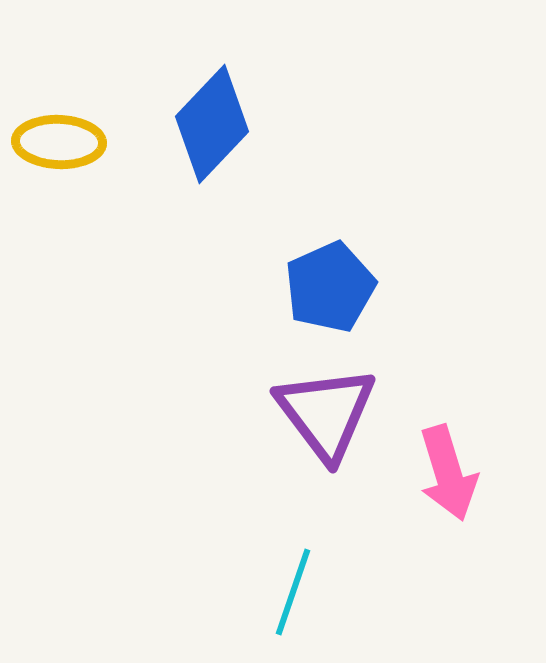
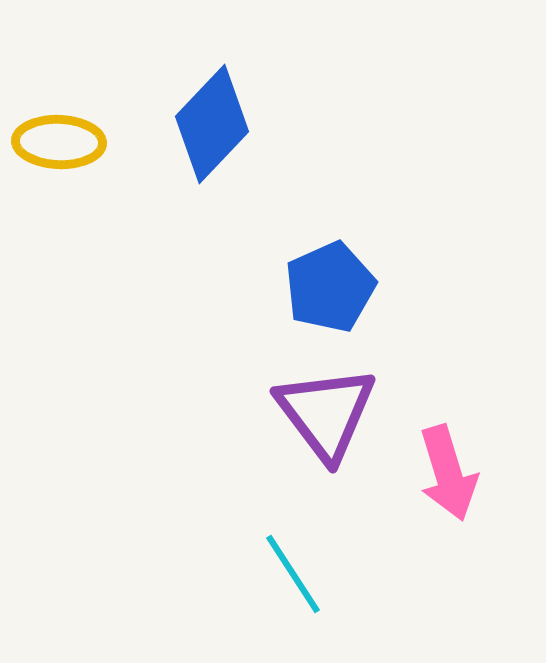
cyan line: moved 18 px up; rotated 52 degrees counterclockwise
